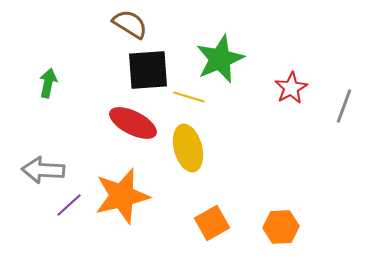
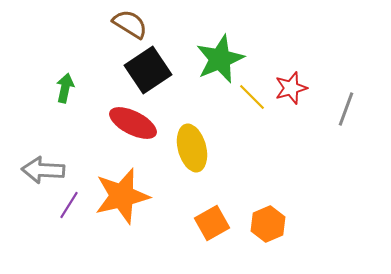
black square: rotated 30 degrees counterclockwise
green arrow: moved 17 px right, 5 px down
red star: rotated 12 degrees clockwise
yellow line: moved 63 px right; rotated 28 degrees clockwise
gray line: moved 2 px right, 3 px down
yellow ellipse: moved 4 px right
purple line: rotated 16 degrees counterclockwise
orange hexagon: moved 13 px left, 3 px up; rotated 20 degrees counterclockwise
